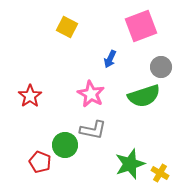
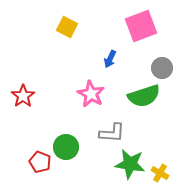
gray circle: moved 1 px right, 1 px down
red star: moved 7 px left
gray L-shape: moved 19 px right, 3 px down; rotated 8 degrees counterclockwise
green circle: moved 1 px right, 2 px down
green star: rotated 28 degrees clockwise
